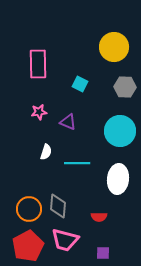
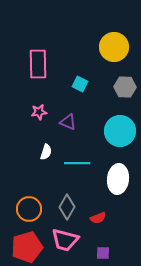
gray diamond: moved 9 px right, 1 px down; rotated 25 degrees clockwise
red semicircle: moved 1 px left, 1 px down; rotated 21 degrees counterclockwise
red pentagon: moved 1 px left, 1 px down; rotated 12 degrees clockwise
